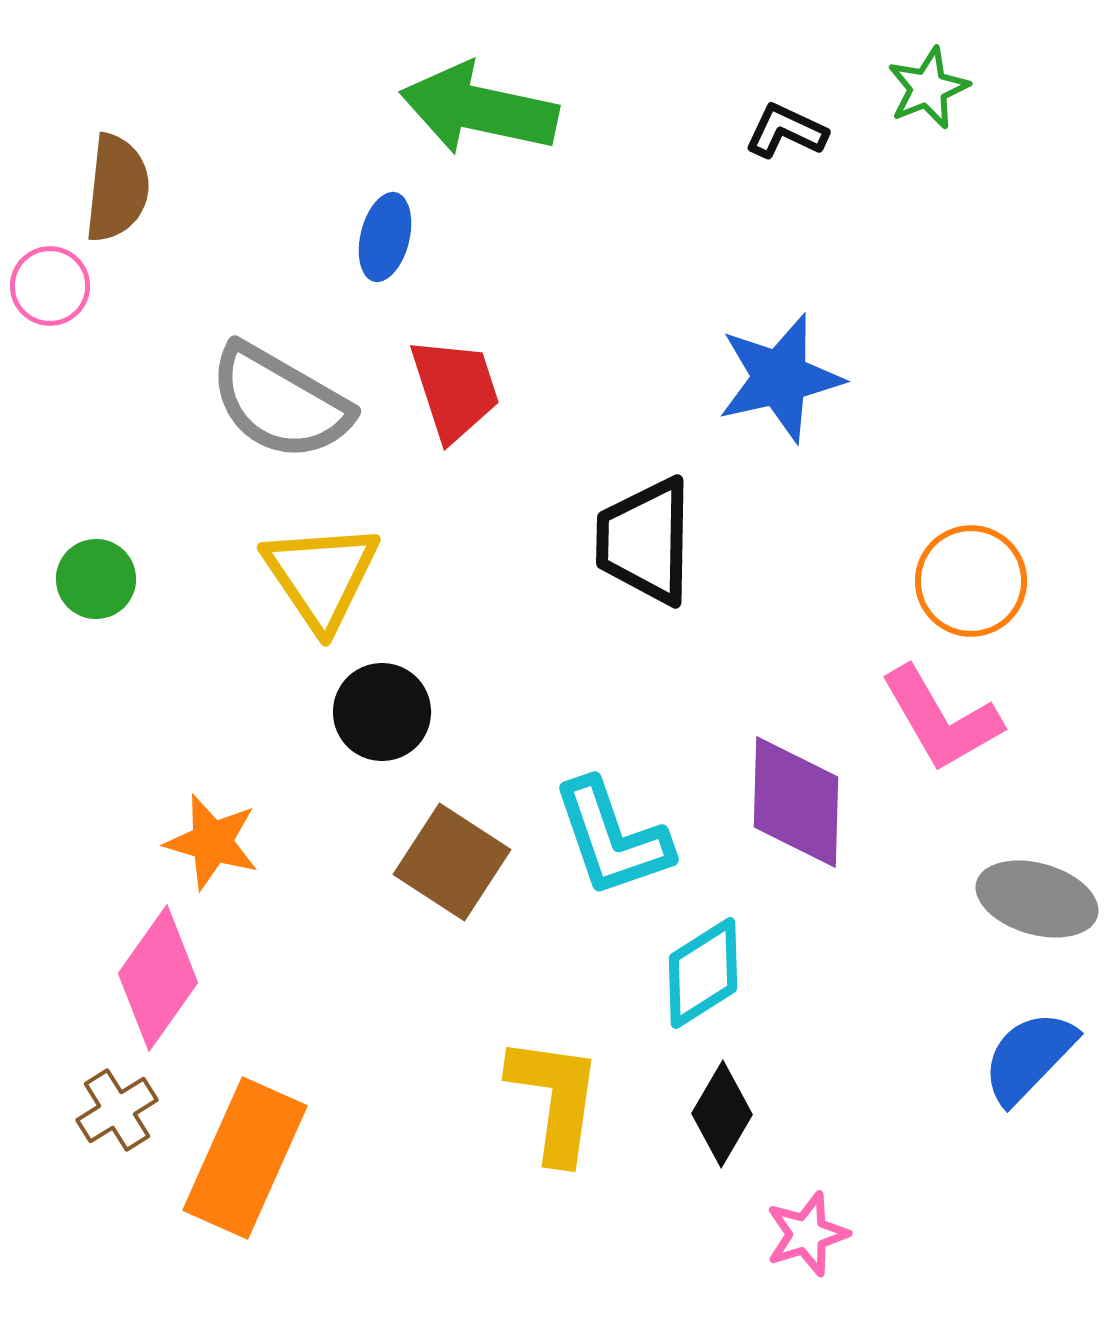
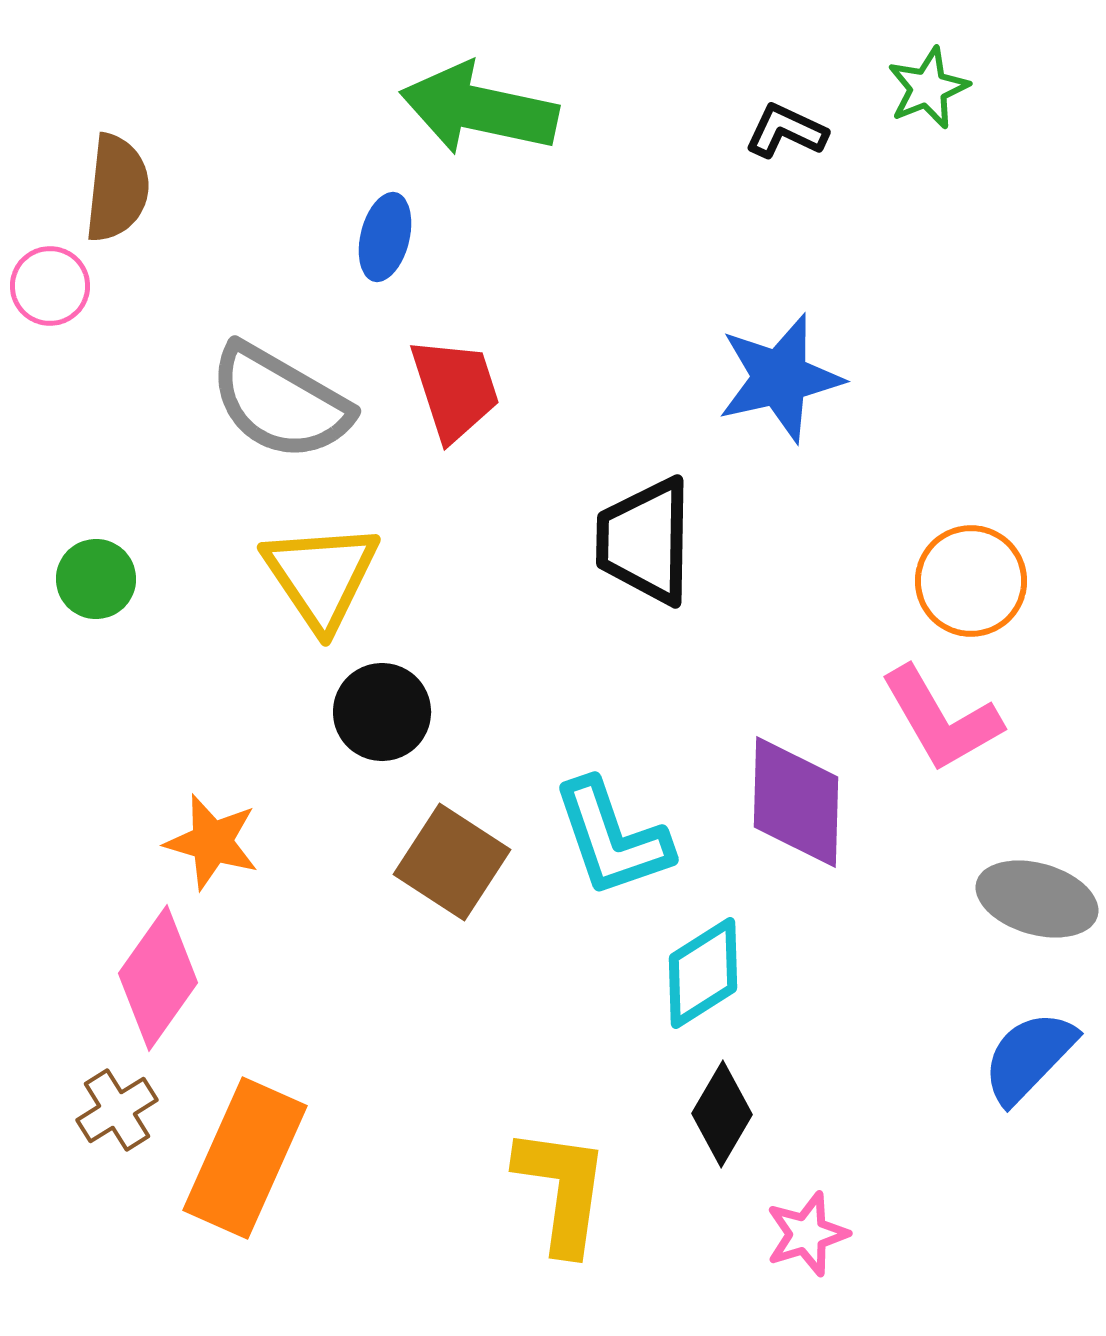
yellow L-shape: moved 7 px right, 91 px down
